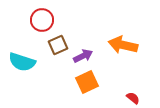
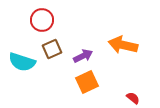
brown square: moved 6 px left, 4 px down
